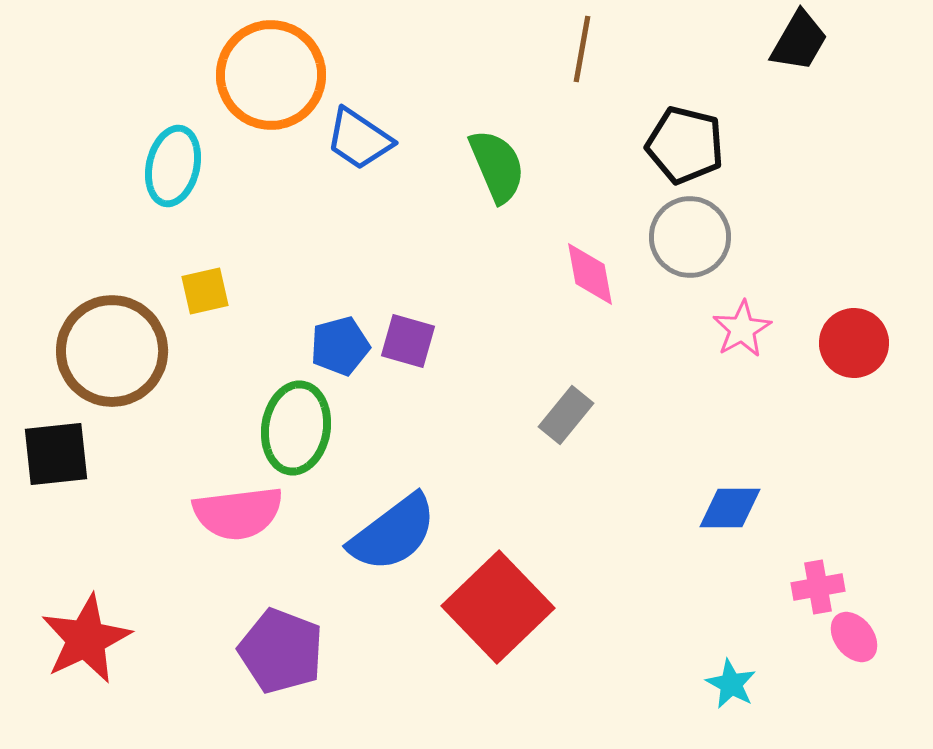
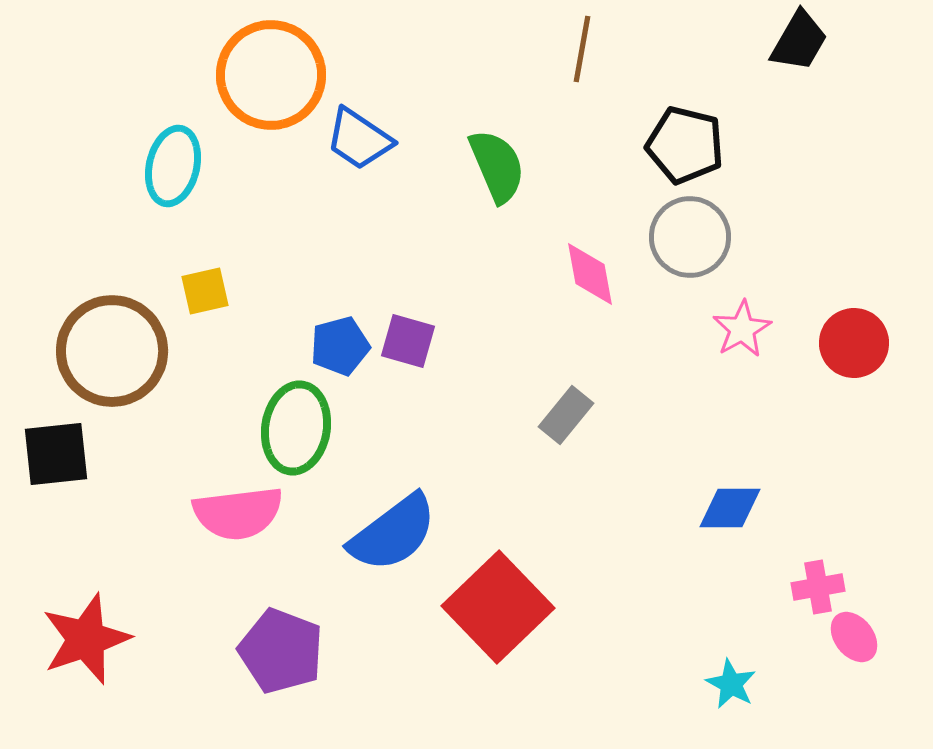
red star: rotated 6 degrees clockwise
